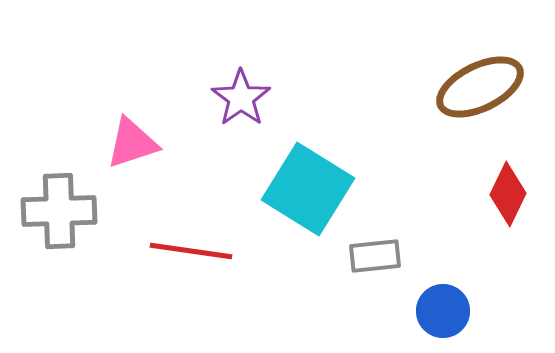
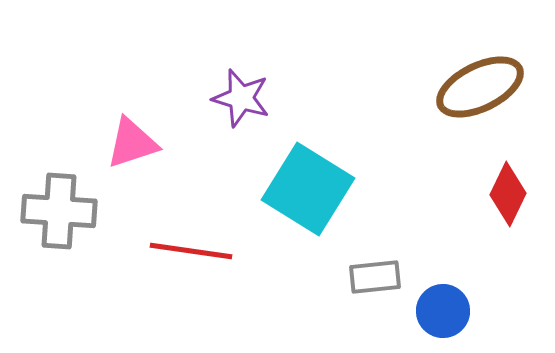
purple star: rotated 20 degrees counterclockwise
gray cross: rotated 6 degrees clockwise
gray rectangle: moved 21 px down
